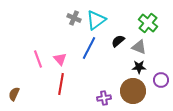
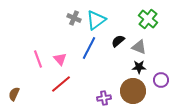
green cross: moved 4 px up
red line: rotated 40 degrees clockwise
